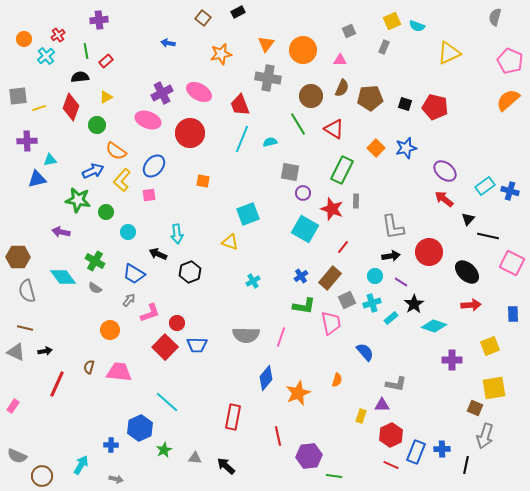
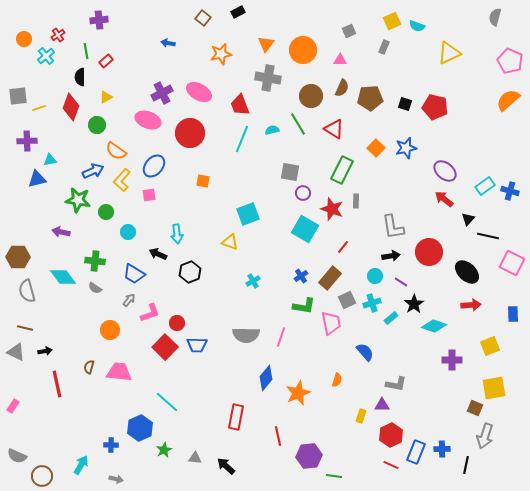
black semicircle at (80, 77): rotated 84 degrees counterclockwise
cyan semicircle at (270, 142): moved 2 px right, 12 px up
green cross at (95, 261): rotated 24 degrees counterclockwise
red line at (57, 384): rotated 36 degrees counterclockwise
red rectangle at (233, 417): moved 3 px right
